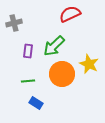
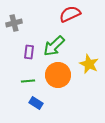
purple rectangle: moved 1 px right, 1 px down
orange circle: moved 4 px left, 1 px down
